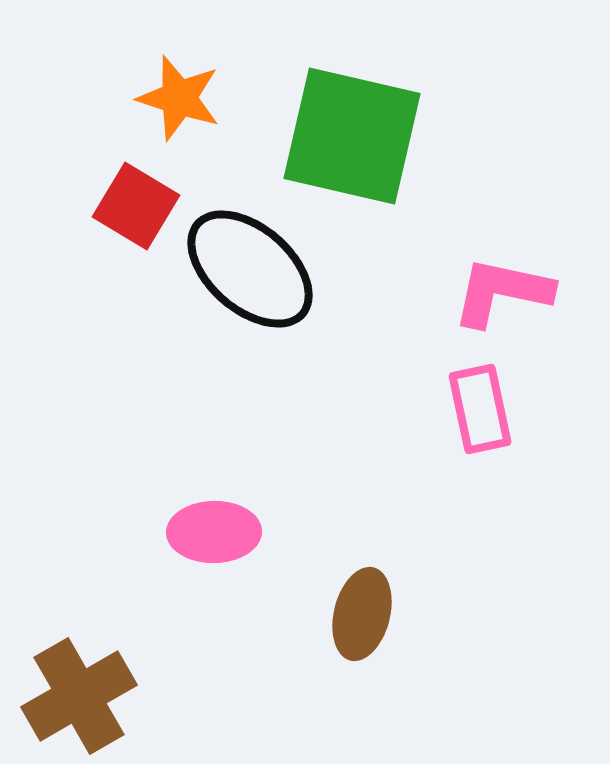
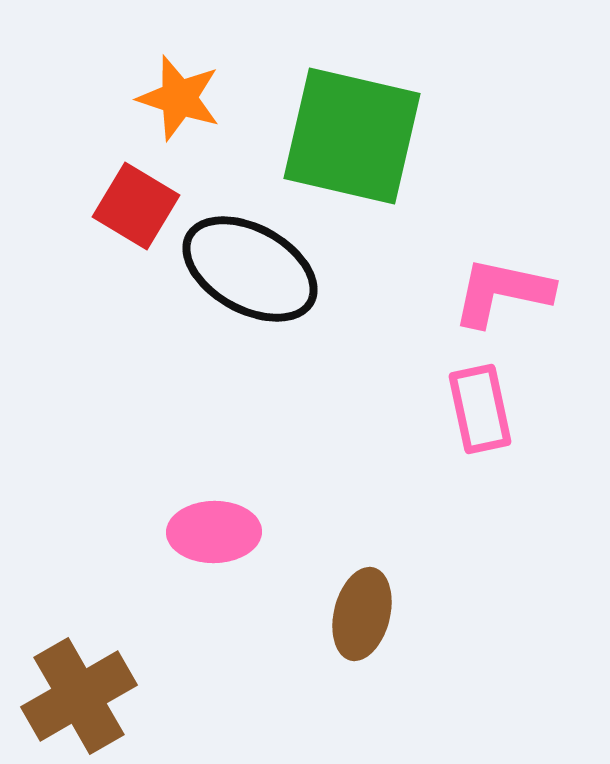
black ellipse: rotated 12 degrees counterclockwise
